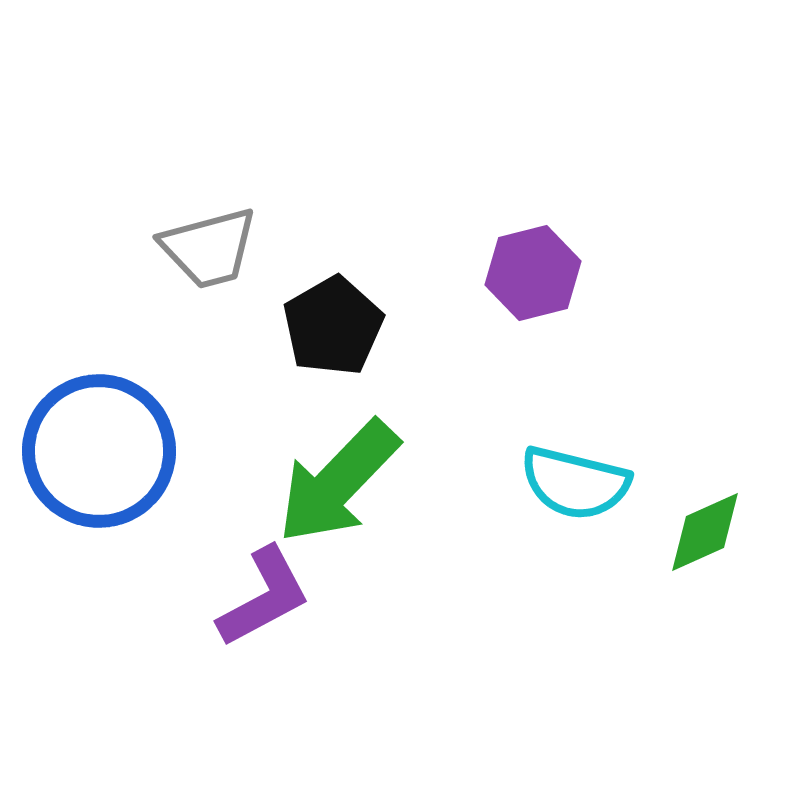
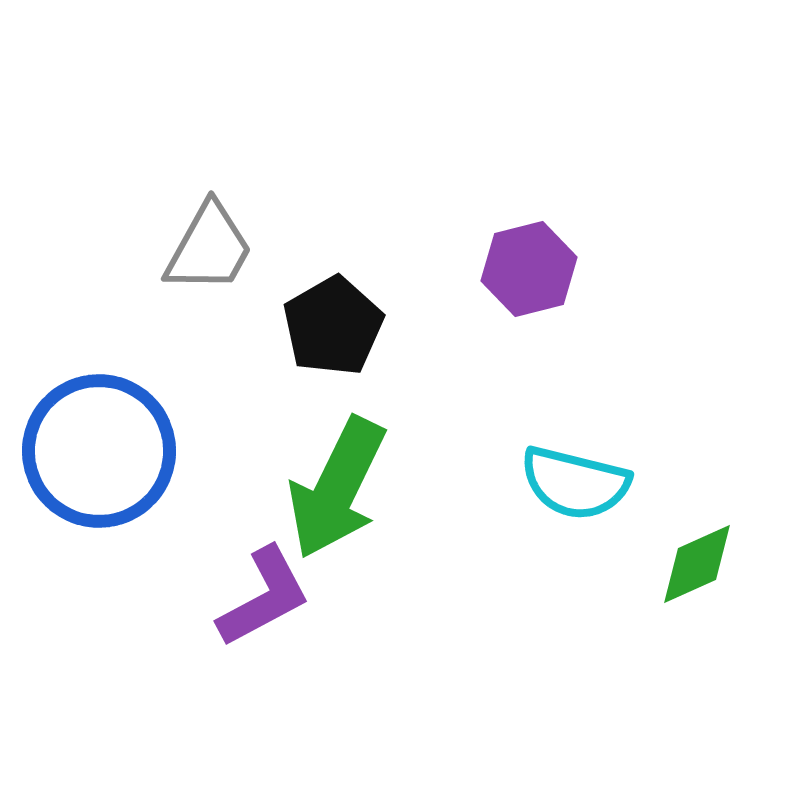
gray trapezoid: rotated 46 degrees counterclockwise
purple hexagon: moved 4 px left, 4 px up
green arrow: moved 1 px left, 6 px down; rotated 18 degrees counterclockwise
green diamond: moved 8 px left, 32 px down
